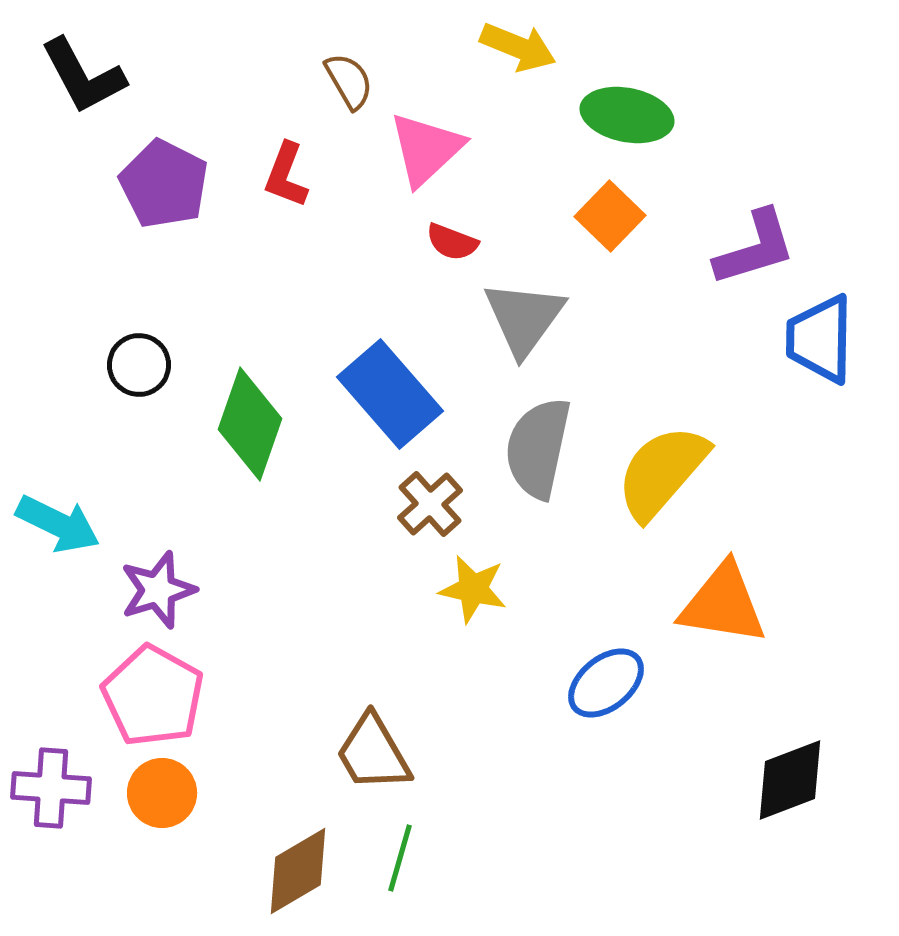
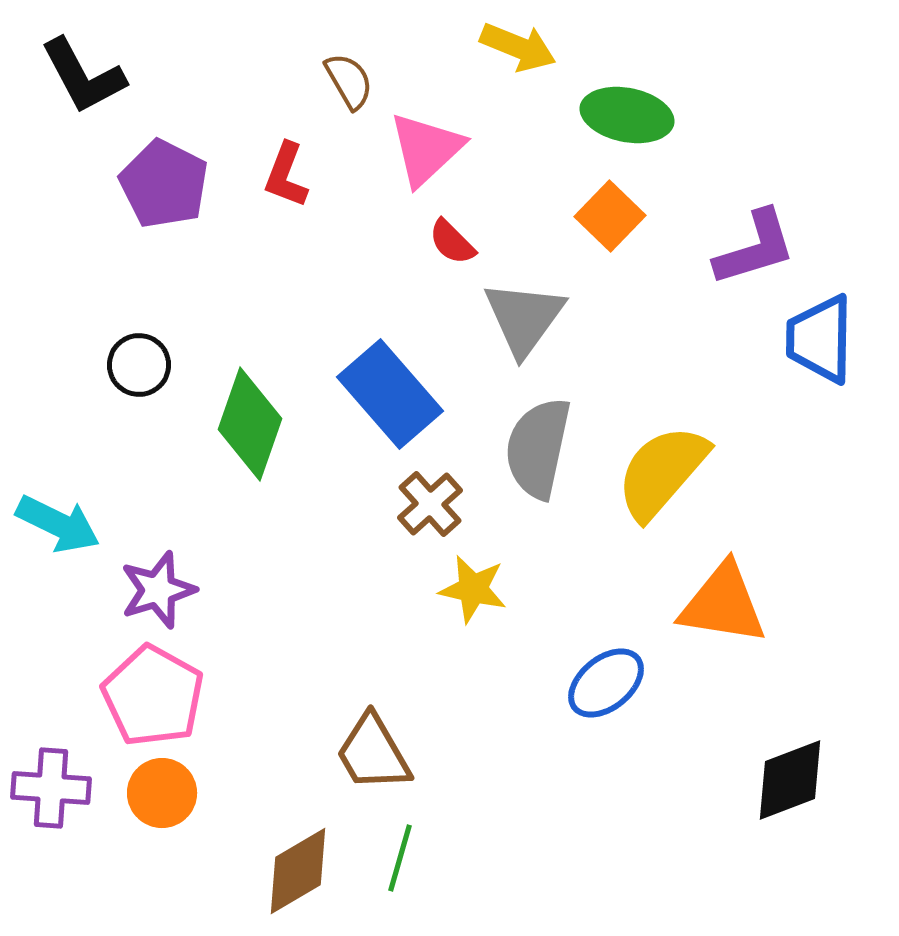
red semicircle: rotated 24 degrees clockwise
